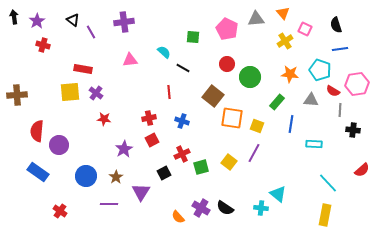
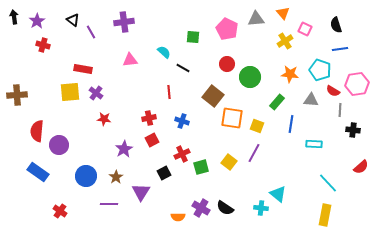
red semicircle at (362, 170): moved 1 px left, 3 px up
orange semicircle at (178, 217): rotated 48 degrees counterclockwise
